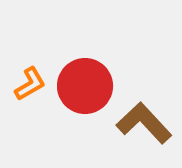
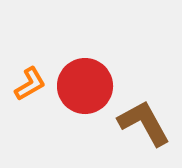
brown L-shape: rotated 14 degrees clockwise
